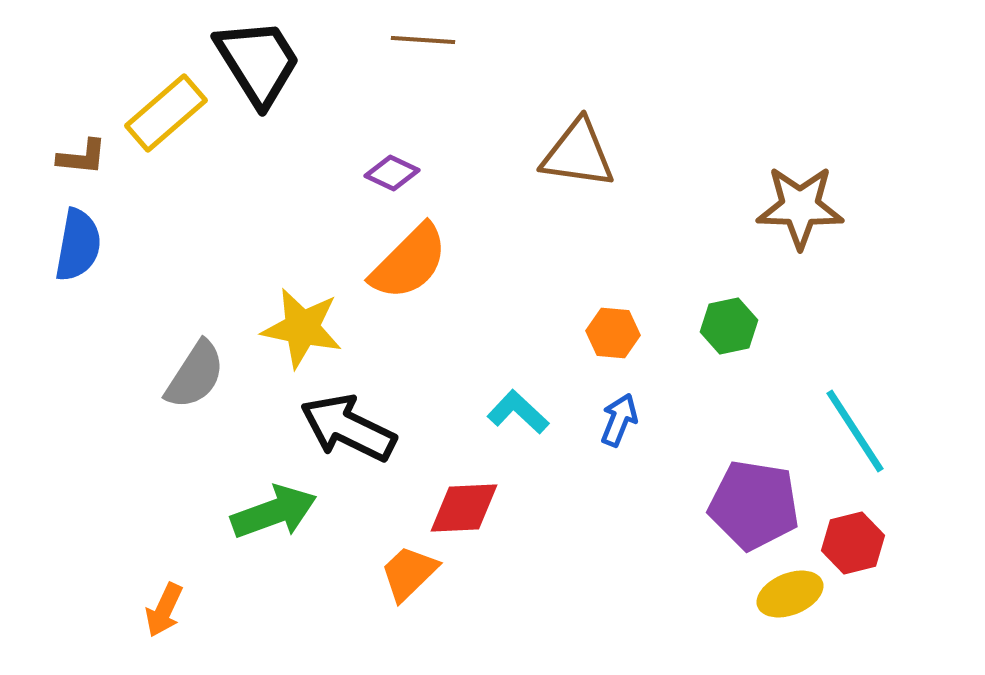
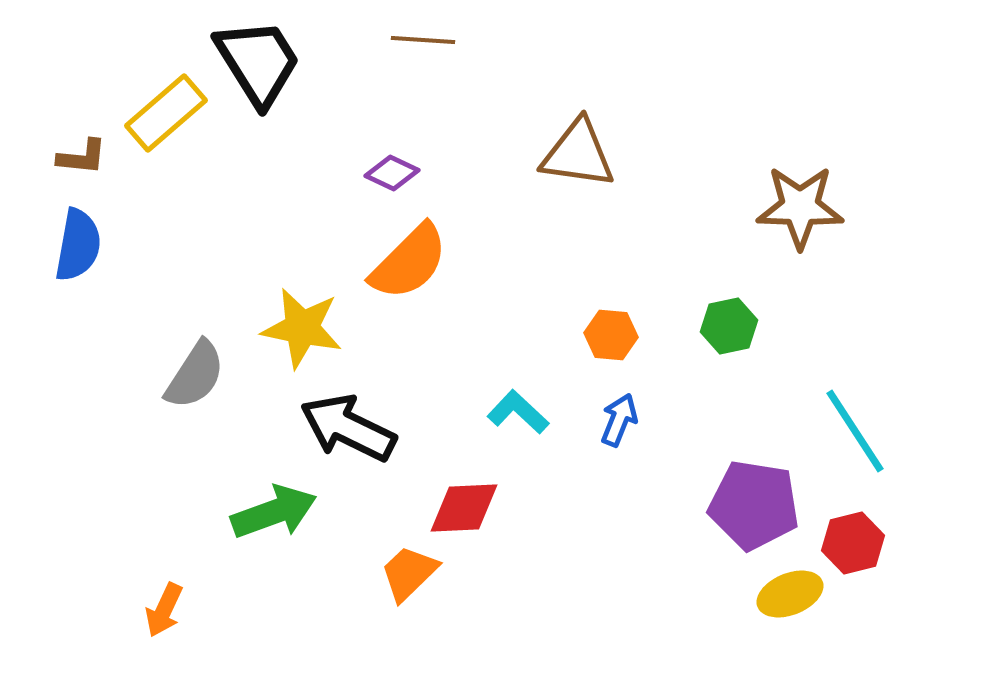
orange hexagon: moved 2 px left, 2 px down
